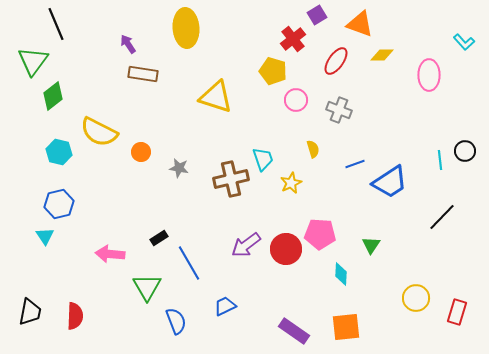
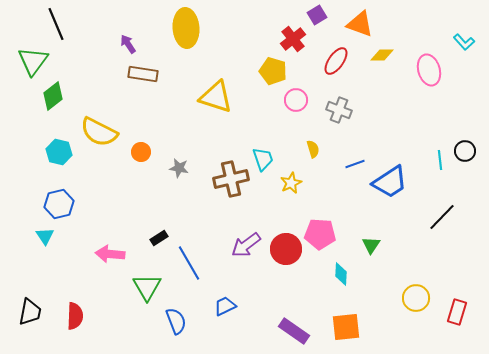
pink ellipse at (429, 75): moved 5 px up; rotated 16 degrees counterclockwise
